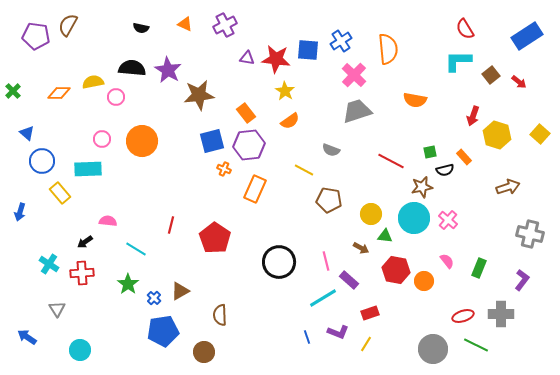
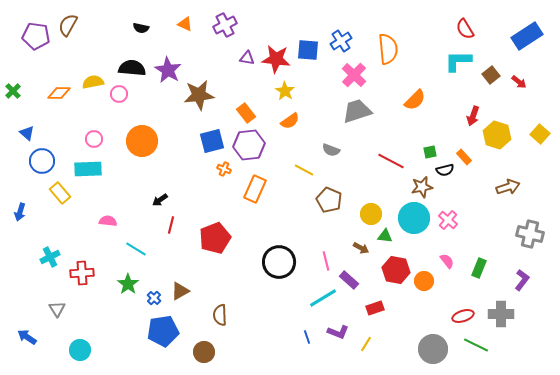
pink circle at (116, 97): moved 3 px right, 3 px up
orange semicircle at (415, 100): rotated 55 degrees counterclockwise
pink circle at (102, 139): moved 8 px left
brown pentagon at (329, 200): rotated 15 degrees clockwise
red pentagon at (215, 238): rotated 16 degrees clockwise
black arrow at (85, 242): moved 75 px right, 42 px up
cyan cross at (49, 264): moved 1 px right, 7 px up; rotated 30 degrees clockwise
red rectangle at (370, 313): moved 5 px right, 5 px up
